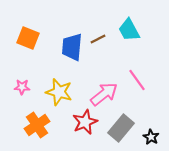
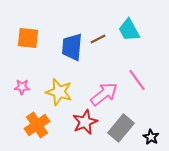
orange square: rotated 15 degrees counterclockwise
